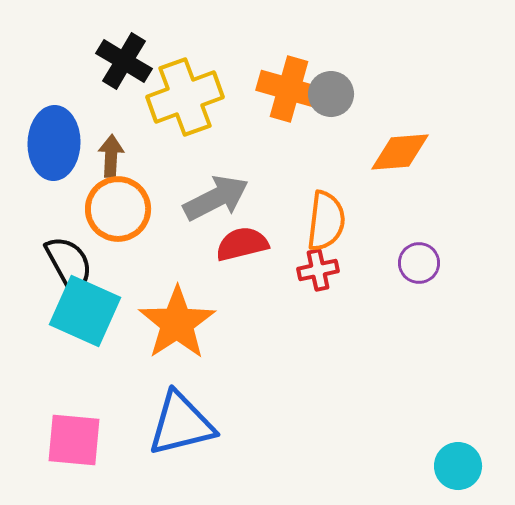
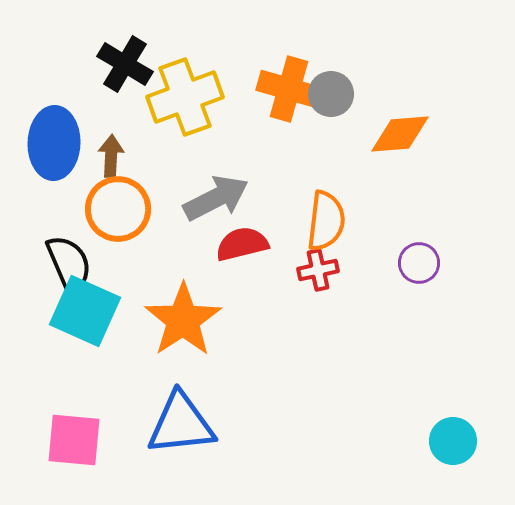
black cross: moved 1 px right, 3 px down
orange diamond: moved 18 px up
black semicircle: rotated 6 degrees clockwise
orange star: moved 6 px right, 3 px up
blue triangle: rotated 8 degrees clockwise
cyan circle: moved 5 px left, 25 px up
